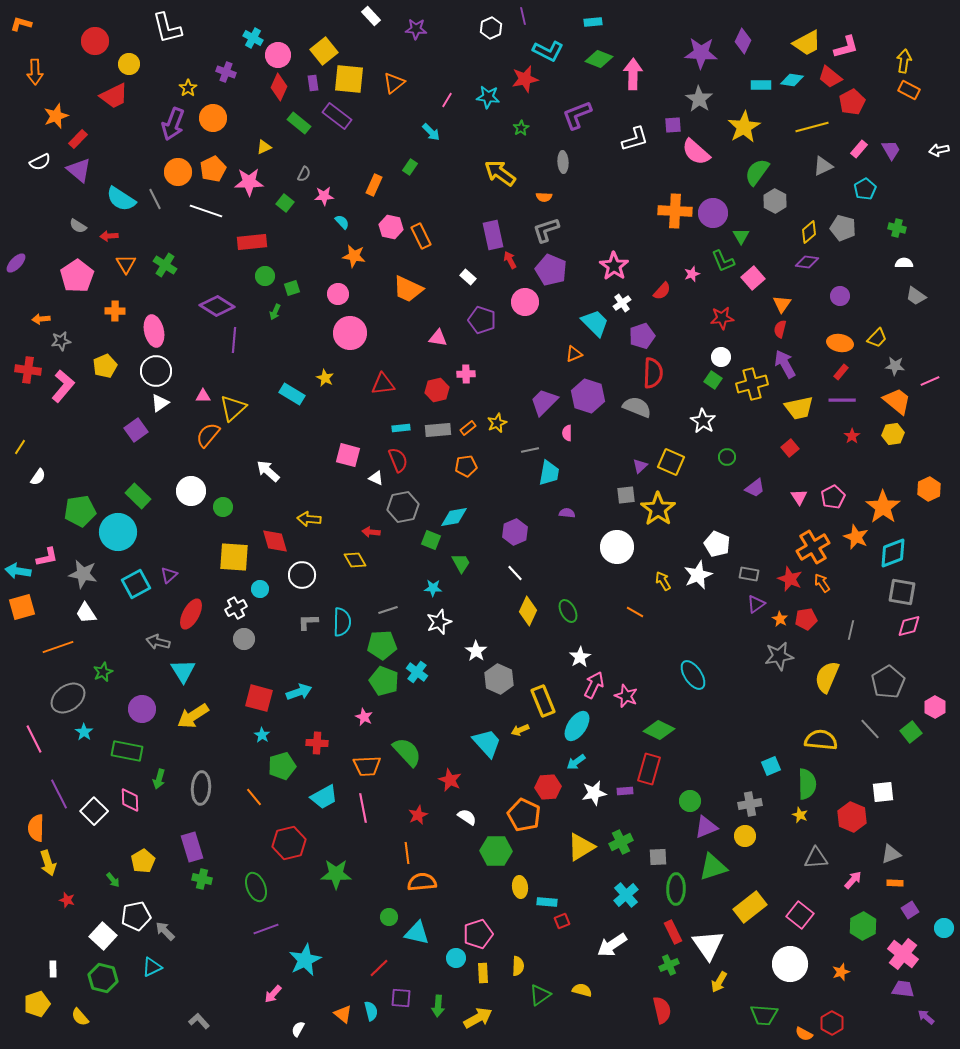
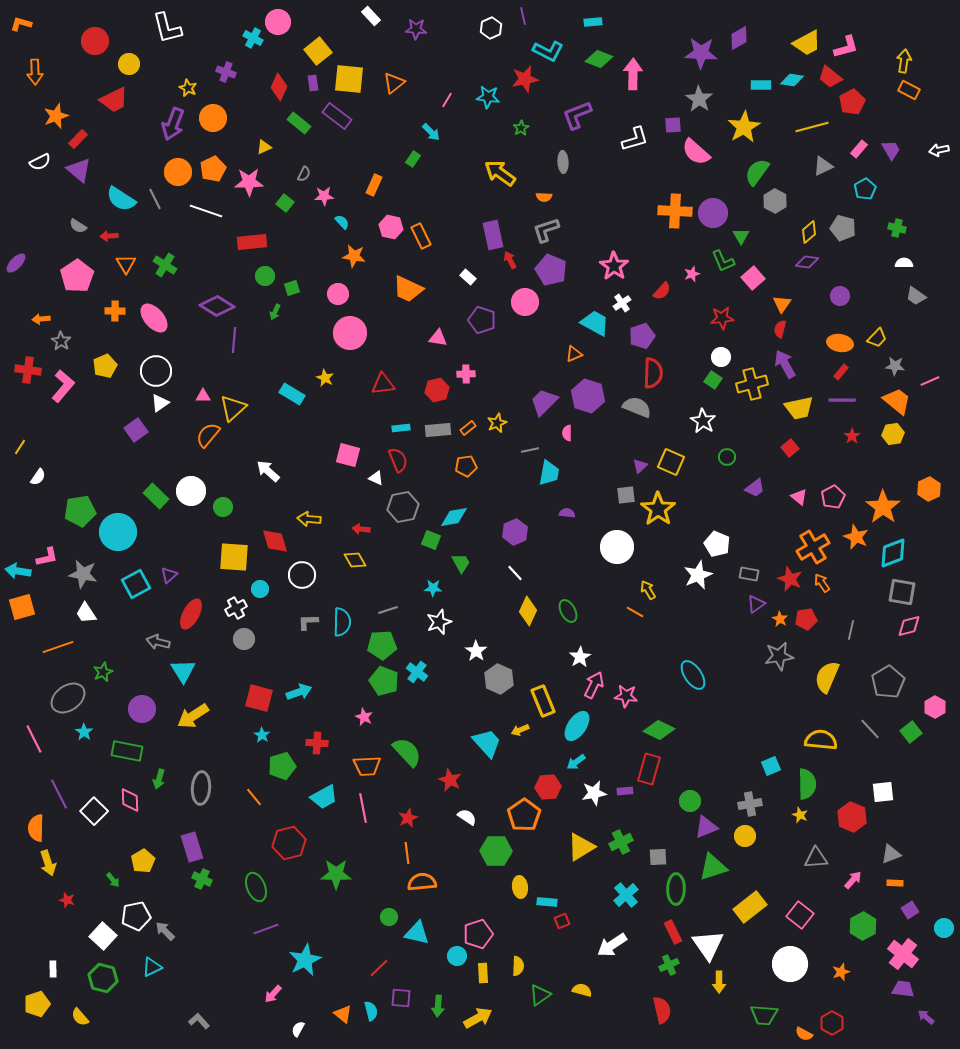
purple diamond at (743, 41): moved 4 px left, 3 px up; rotated 35 degrees clockwise
yellow square at (324, 51): moved 6 px left
pink circle at (278, 55): moved 33 px up
yellow star at (188, 88): rotated 12 degrees counterclockwise
red trapezoid at (114, 96): moved 4 px down
green rectangle at (410, 167): moved 3 px right, 8 px up
cyan trapezoid at (595, 323): rotated 16 degrees counterclockwise
pink ellipse at (154, 331): moved 13 px up; rotated 28 degrees counterclockwise
gray star at (61, 341): rotated 30 degrees counterclockwise
green rectangle at (138, 496): moved 18 px right
pink triangle at (799, 497): rotated 18 degrees counterclockwise
red arrow at (371, 532): moved 10 px left, 3 px up
yellow arrow at (663, 581): moved 15 px left, 9 px down
pink star at (626, 696): rotated 15 degrees counterclockwise
red star at (418, 815): moved 10 px left, 3 px down
orange pentagon at (524, 815): rotated 12 degrees clockwise
green cross at (202, 879): rotated 12 degrees clockwise
cyan circle at (456, 958): moved 1 px right, 2 px up
yellow arrow at (719, 982): rotated 30 degrees counterclockwise
